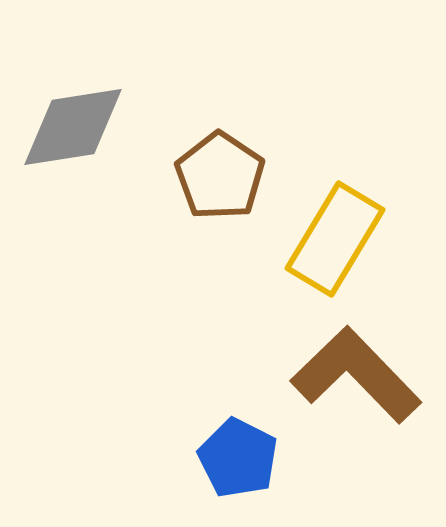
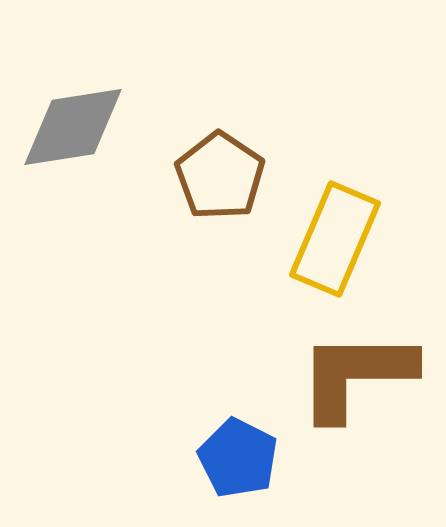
yellow rectangle: rotated 8 degrees counterclockwise
brown L-shape: rotated 46 degrees counterclockwise
